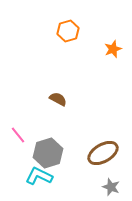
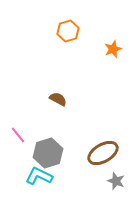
gray star: moved 5 px right, 6 px up
